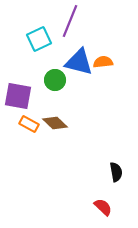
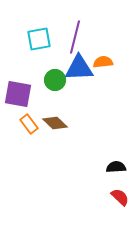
purple line: moved 5 px right, 16 px down; rotated 8 degrees counterclockwise
cyan square: rotated 15 degrees clockwise
blue triangle: moved 6 px down; rotated 16 degrees counterclockwise
purple square: moved 2 px up
orange rectangle: rotated 24 degrees clockwise
black semicircle: moved 5 px up; rotated 84 degrees counterclockwise
red semicircle: moved 17 px right, 10 px up
